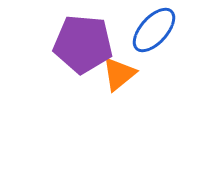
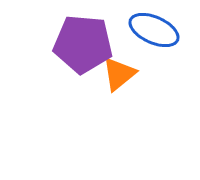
blue ellipse: rotated 72 degrees clockwise
